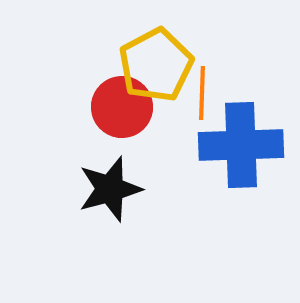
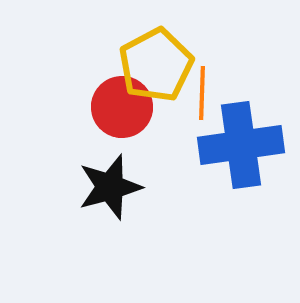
blue cross: rotated 6 degrees counterclockwise
black star: moved 2 px up
